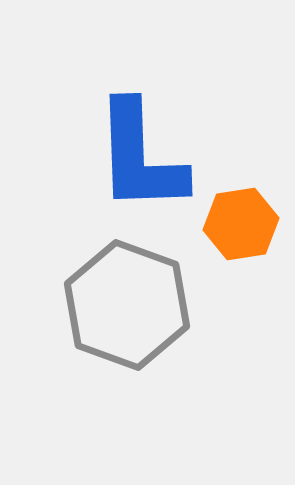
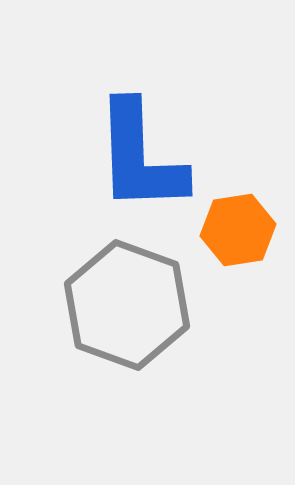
orange hexagon: moved 3 px left, 6 px down
